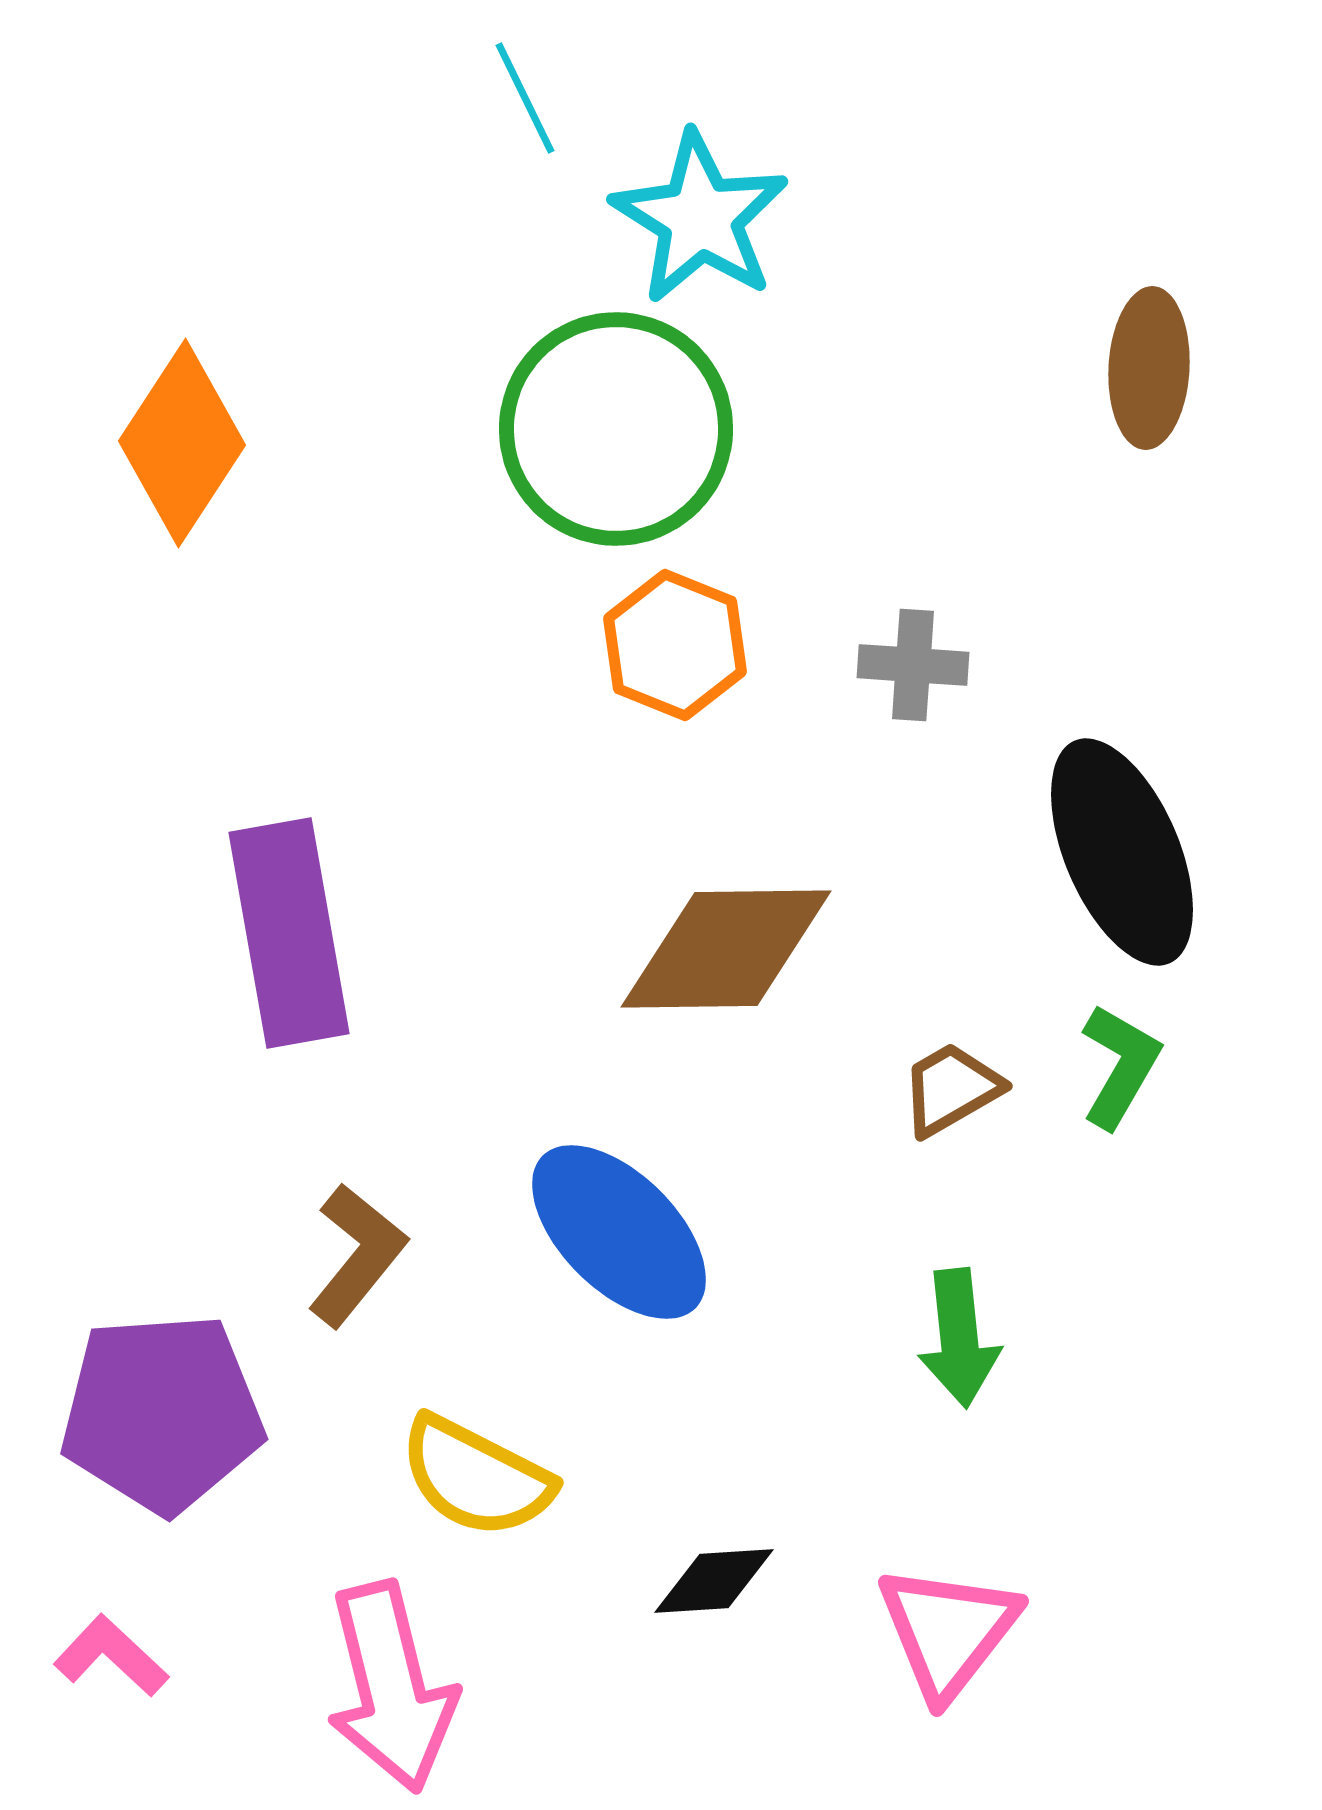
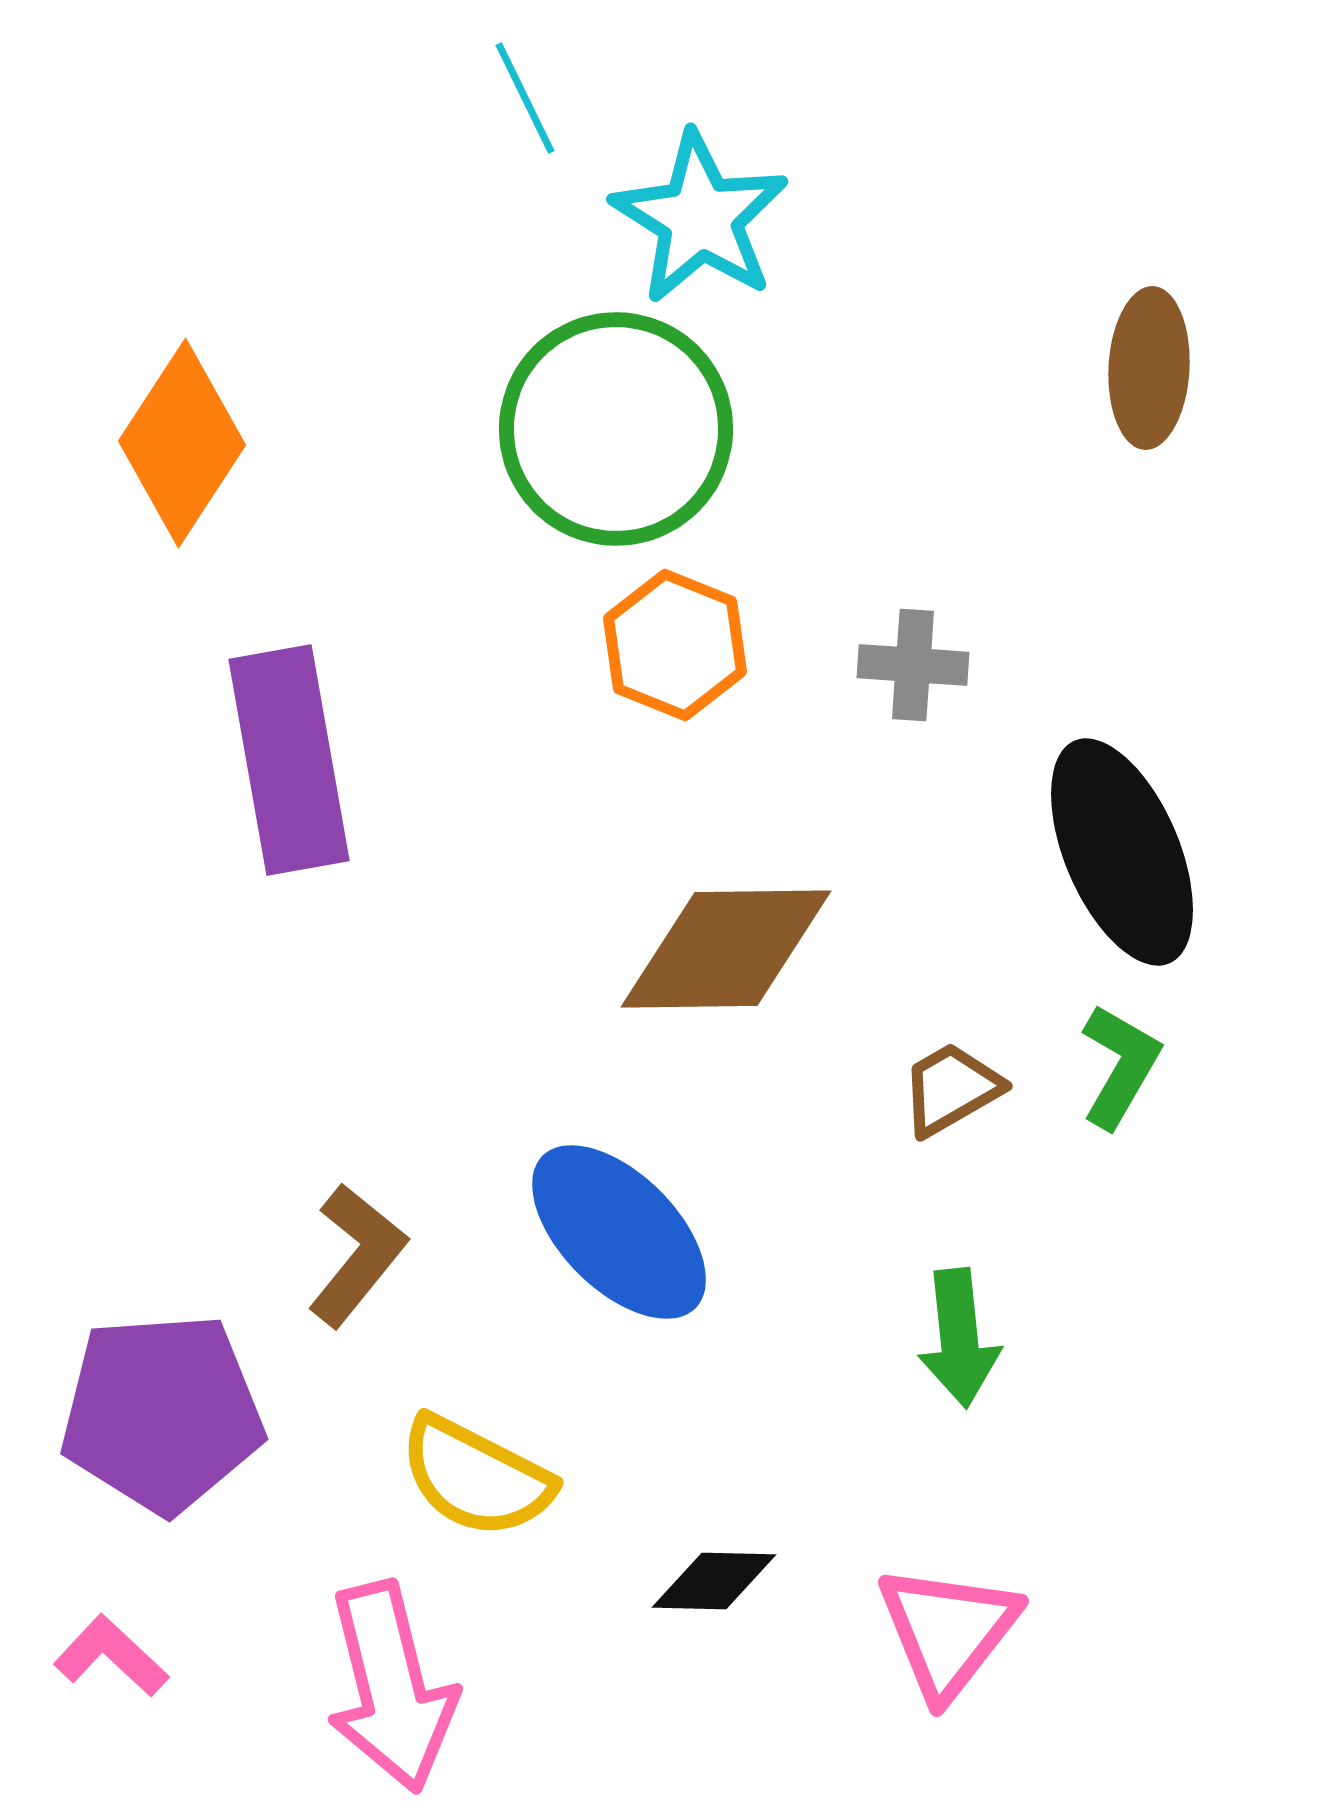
purple rectangle: moved 173 px up
black diamond: rotated 5 degrees clockwise
